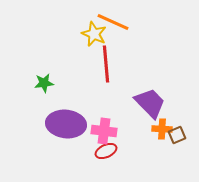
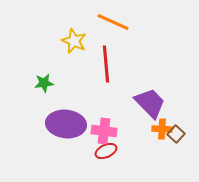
yellow star: moved 20 px left, 7 px down
brown square: moved 1 px left, 1 px up; rotated 24 degrees counterclockwise
